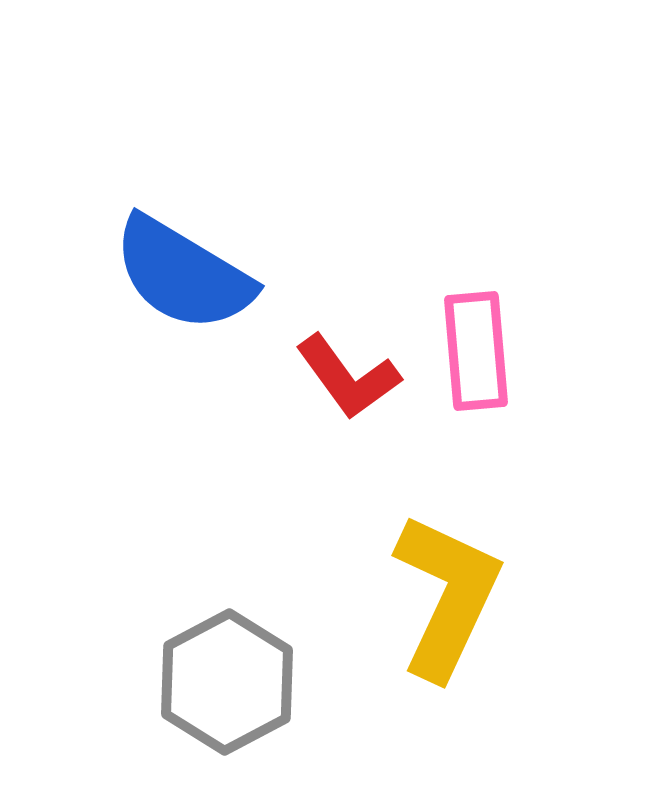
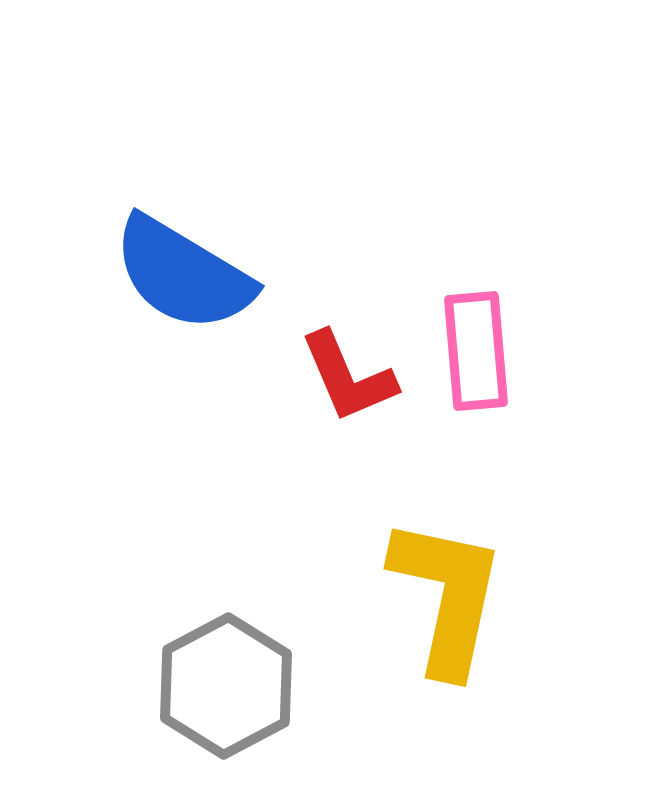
red L-shape: rotated 13 degrees clockwise
yellow L-shape: rotated 13 degrees counterclockwise
gray hexagon: moved 1 px left, 4 px down
